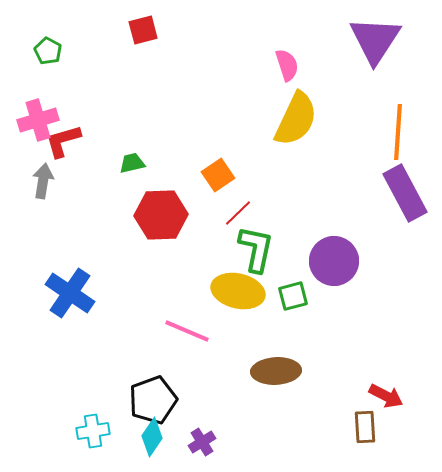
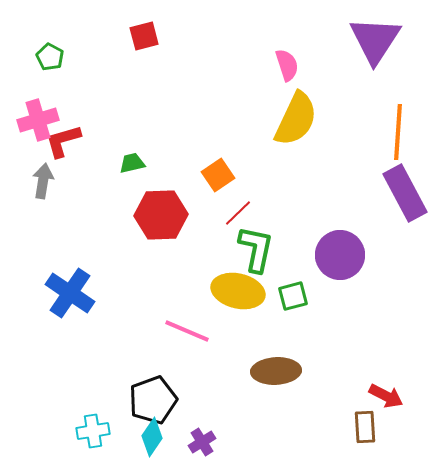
red square: moved 1 px right, 6 px down
green pentagon: moved 2 px right, 6 px down
purple circle: moved 6 px right, 6 px up
